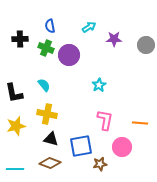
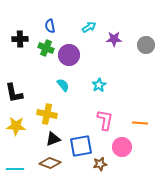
cyan semicircle: moved 19 px right
yellow star: rotated 18 degrees clockwise
black triangle: moved 2 px right; rotated 35 degrees counterclockwise
